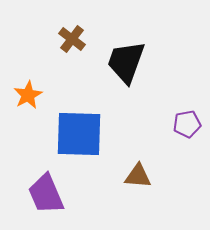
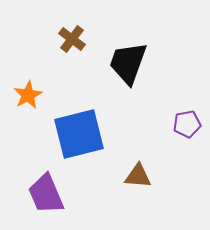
black trapezoid: moved 2 px right, 1 px down
blue square: rotated 16 degrees counterclockwise
